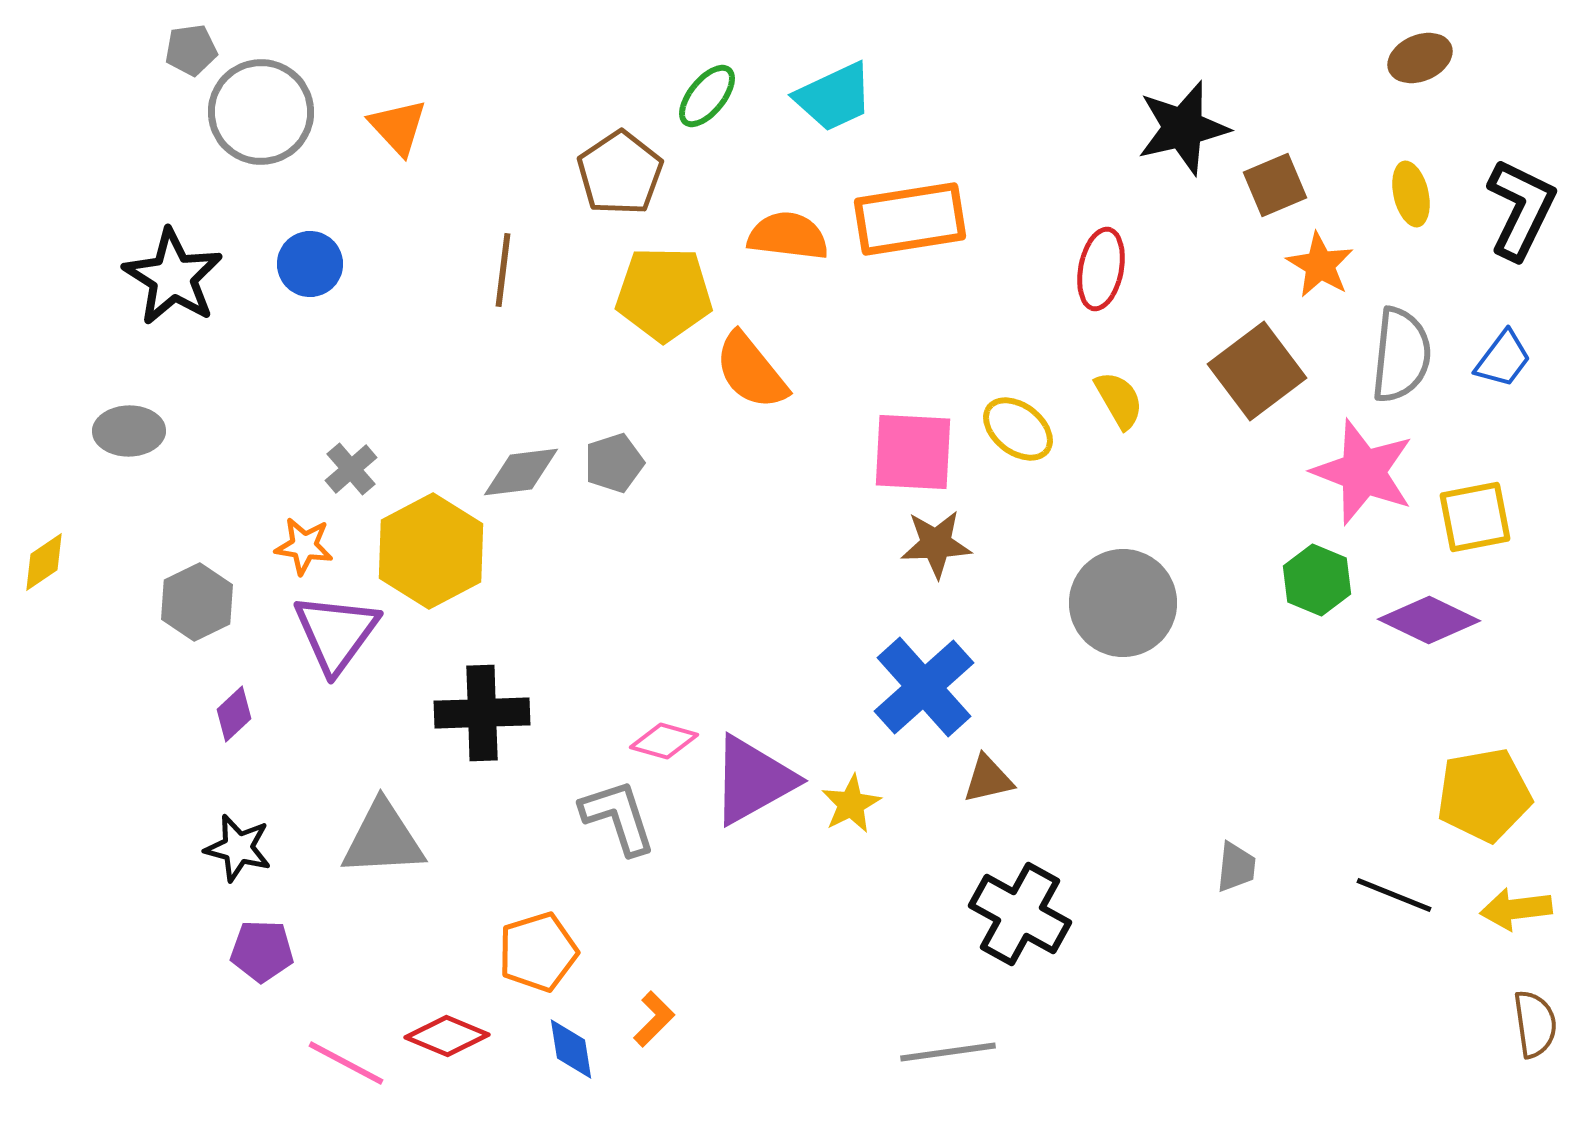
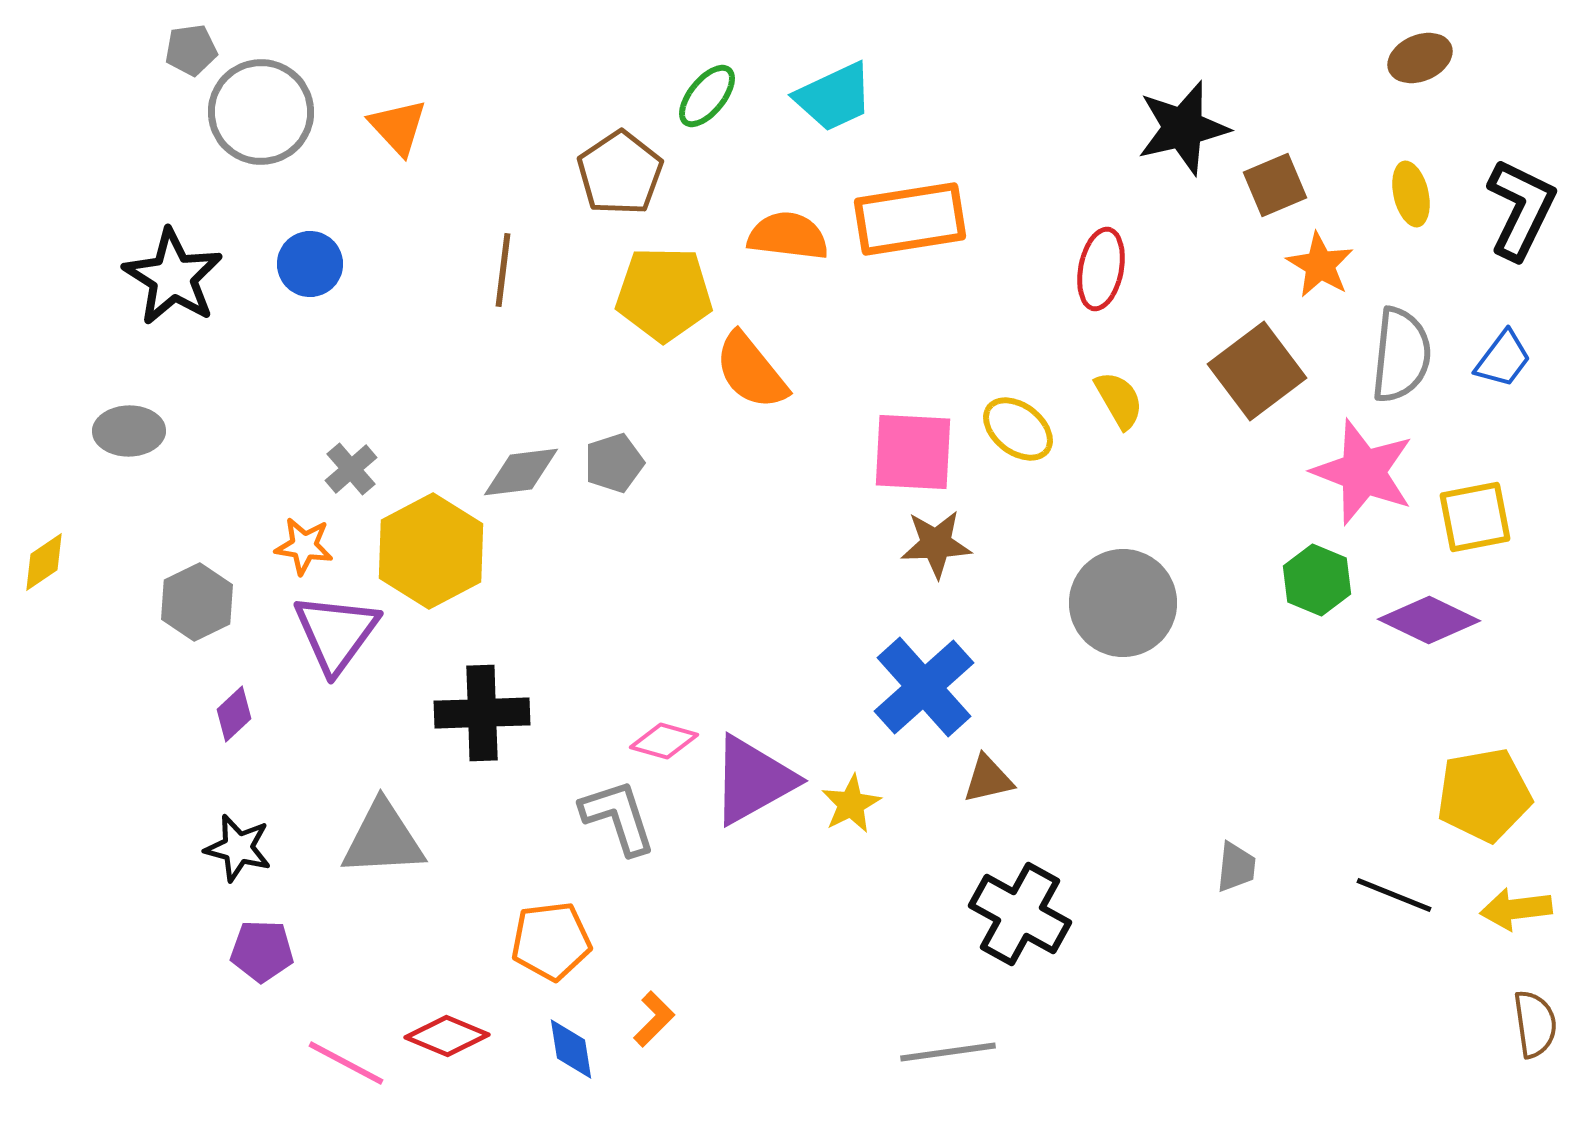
orange pentagon at (538, 952): moved 13 px right, 11 px up; rotated 10 degrees clockwise
